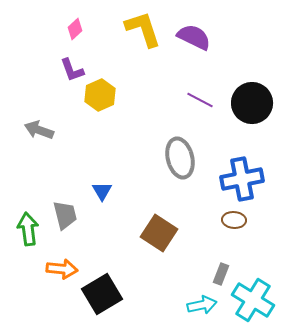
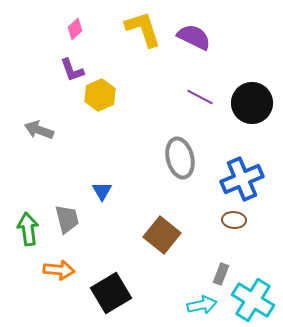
purple line: moved 3 px up
blue cross: rotated 12 degrees counterclockwise
gray trapezoid: moved 2 px right, 4 px down
brown square: moved 3 px right, 2 px down; rotated 6 degrees clockwise
orange arrow: moved 3 px left, 1 px down
black square: moved 9 px right, 1 px up
